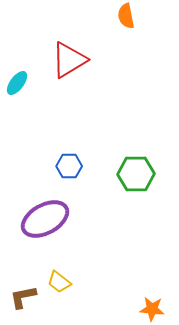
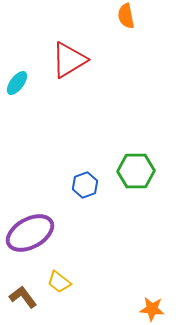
blue hexagon: moved 16 px right, 19 px down; rotated 20 degrees counterclockwise
green hexagon: moved 3 px up
purple ellipse: moved 15 px left, 14 px down
brown L-shape: rotated 64 degrees clockwise
